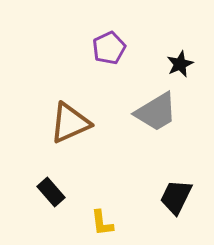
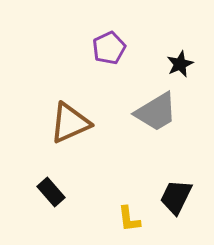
yellow L-shape: moved 27 px right, 4 px up
